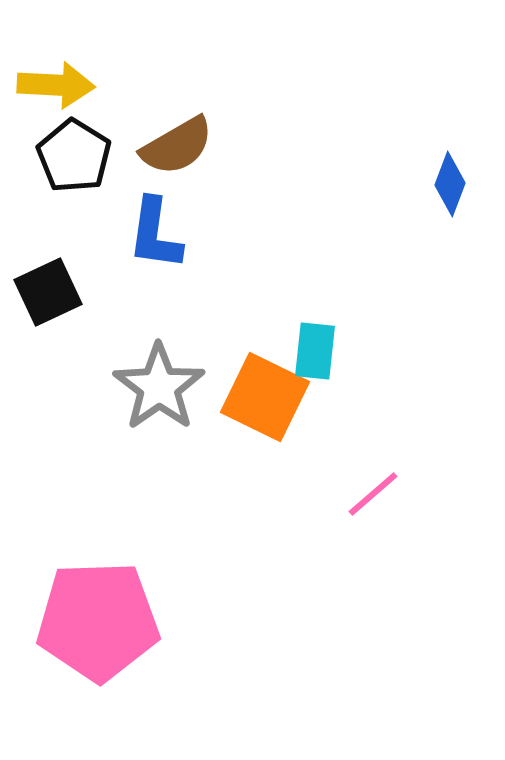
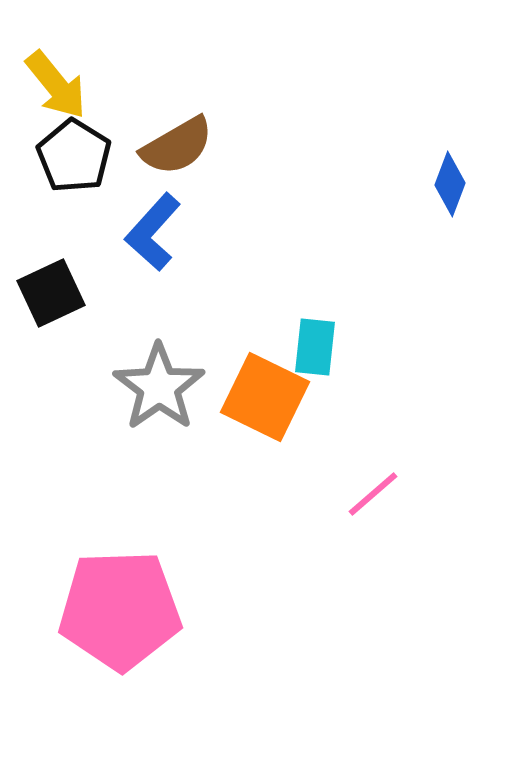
yellow arrow: rotated 48 degrees clockwise
blue L-shape: moved 2 px left, 2 px up; rotated 34 degrees clockwise
black square: moved 3 px right, 1 px down
cyan rectangle: moved 4 px up
pink pentagon: moved 22 px right, 11 px up
